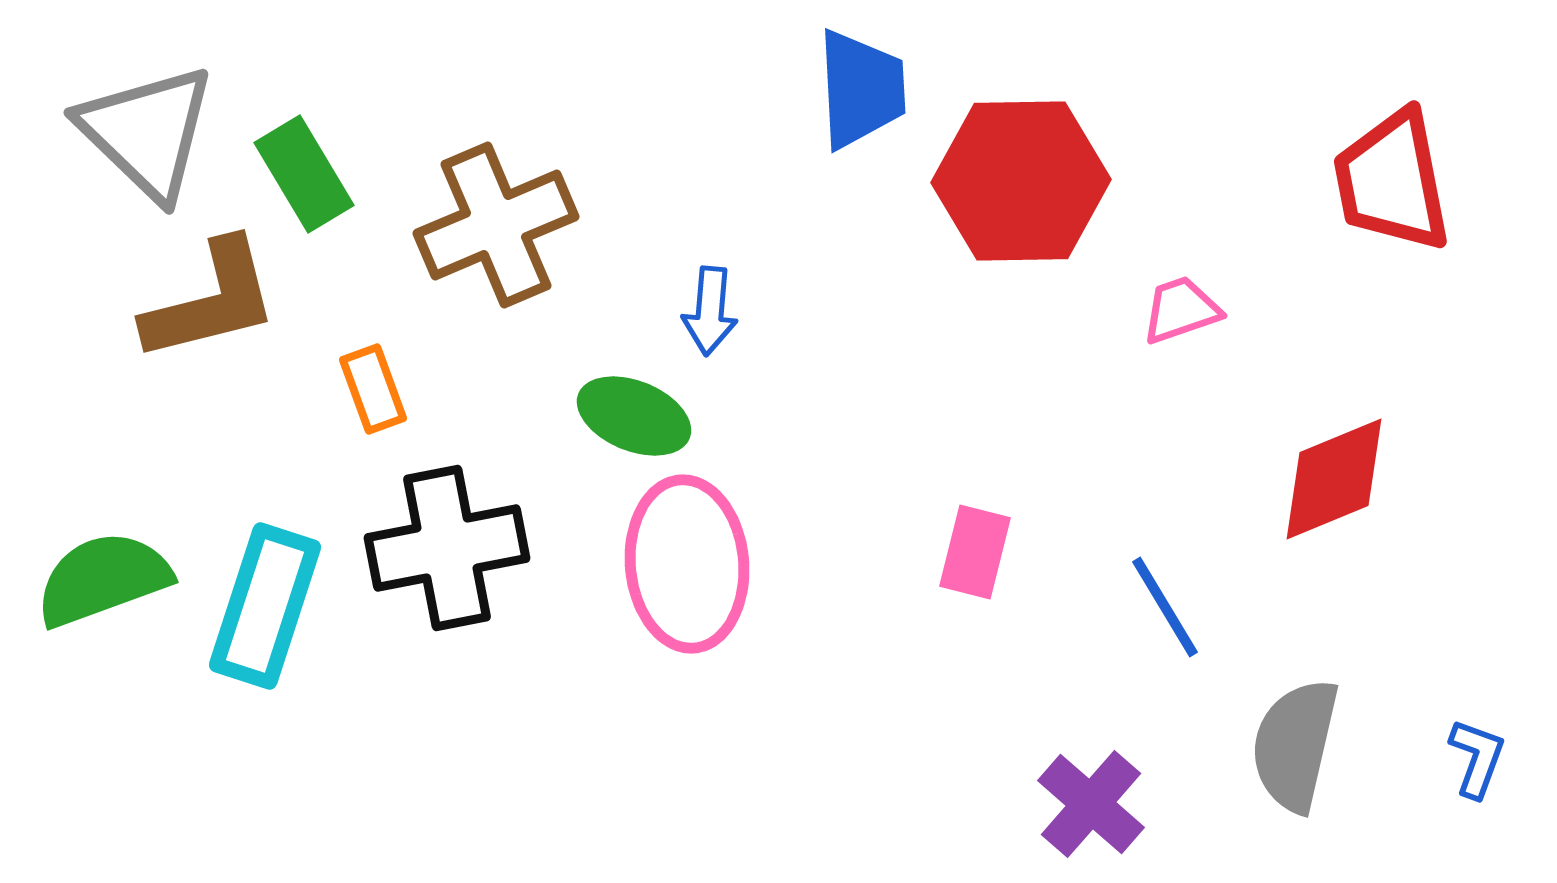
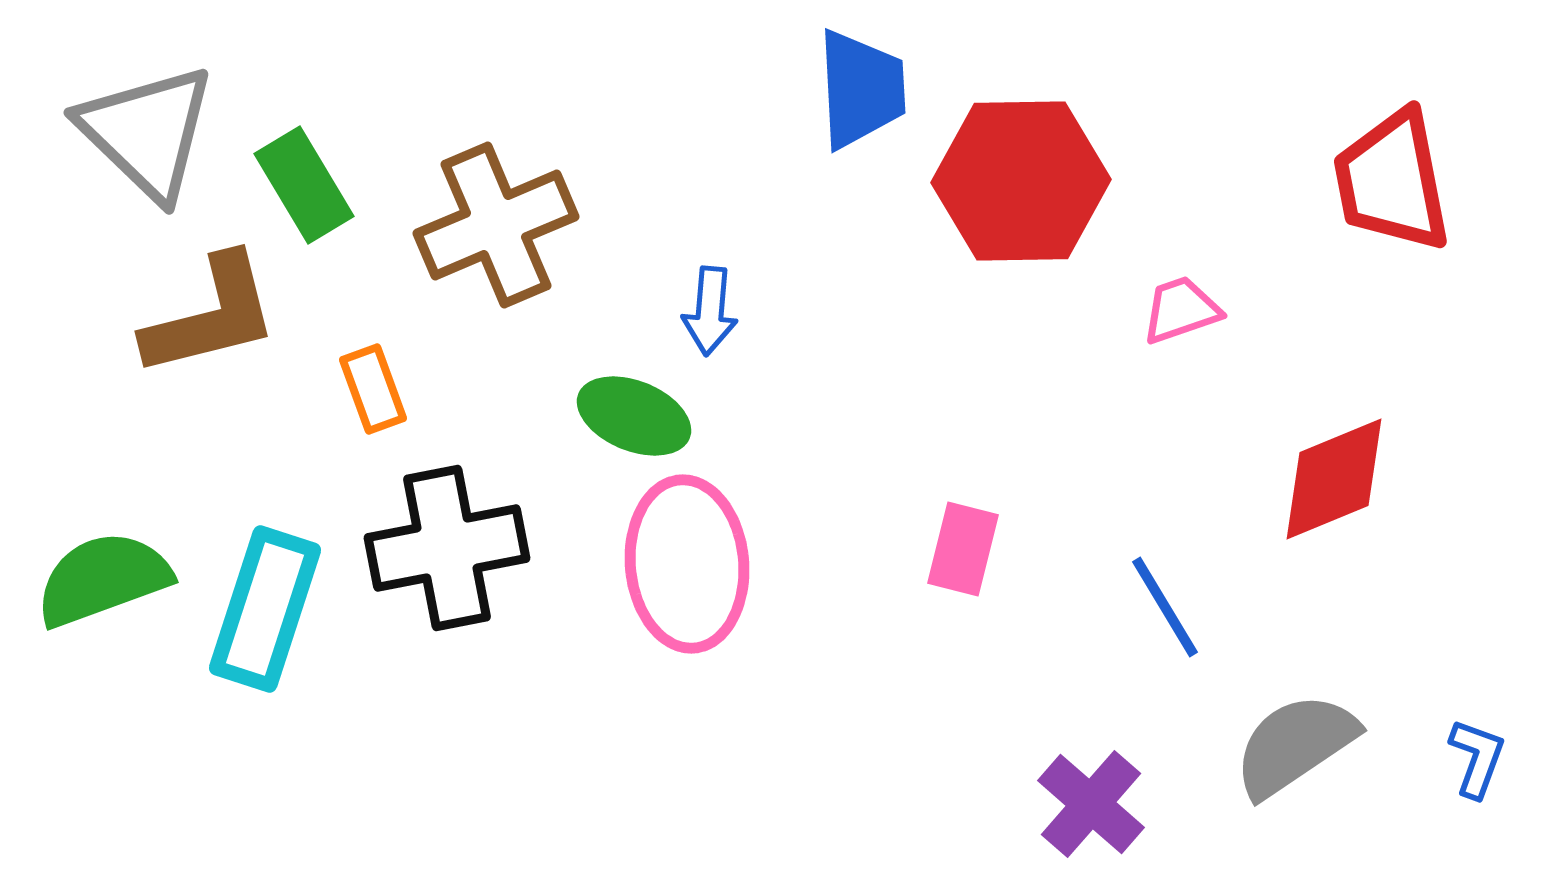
green rectangle: moved 11 px down
brown L-shape: moved 15 px down
pink rectangle: moved 12 px left, 3 px up
cyan rectangle: moved 3 px down
gray semicircle: rotated 43 degrees clockwise
